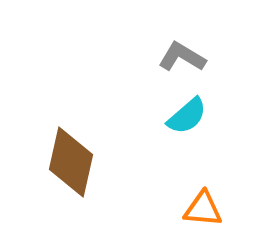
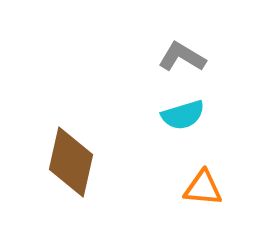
cyan semicircle: moved 4 px left, 1 px up; rotated 24 degrees clockwise
orange triangle: moved 21 px up
